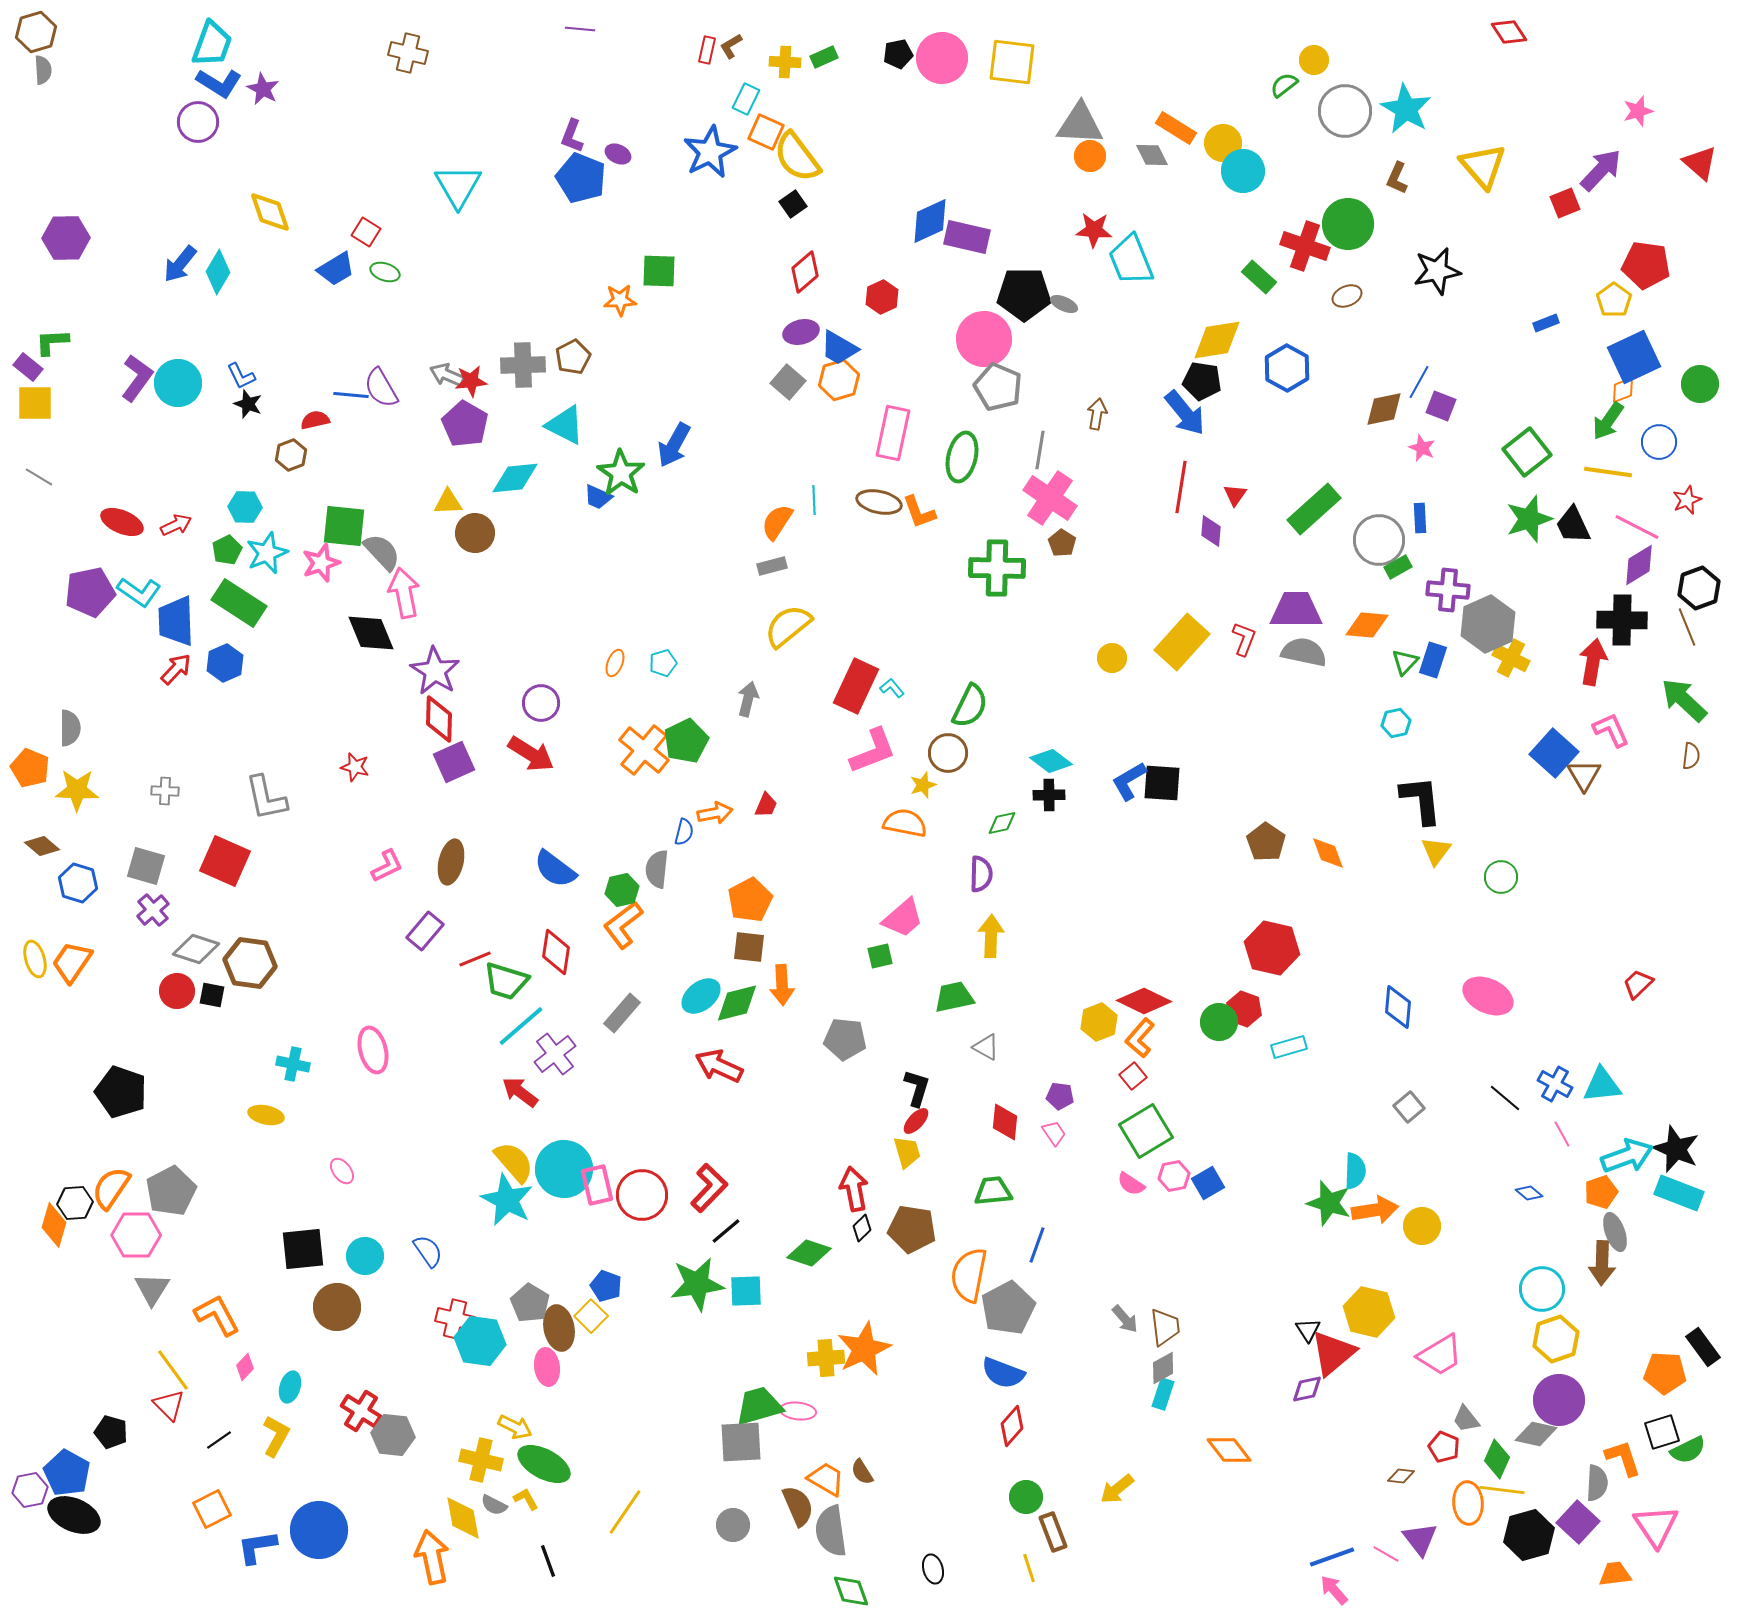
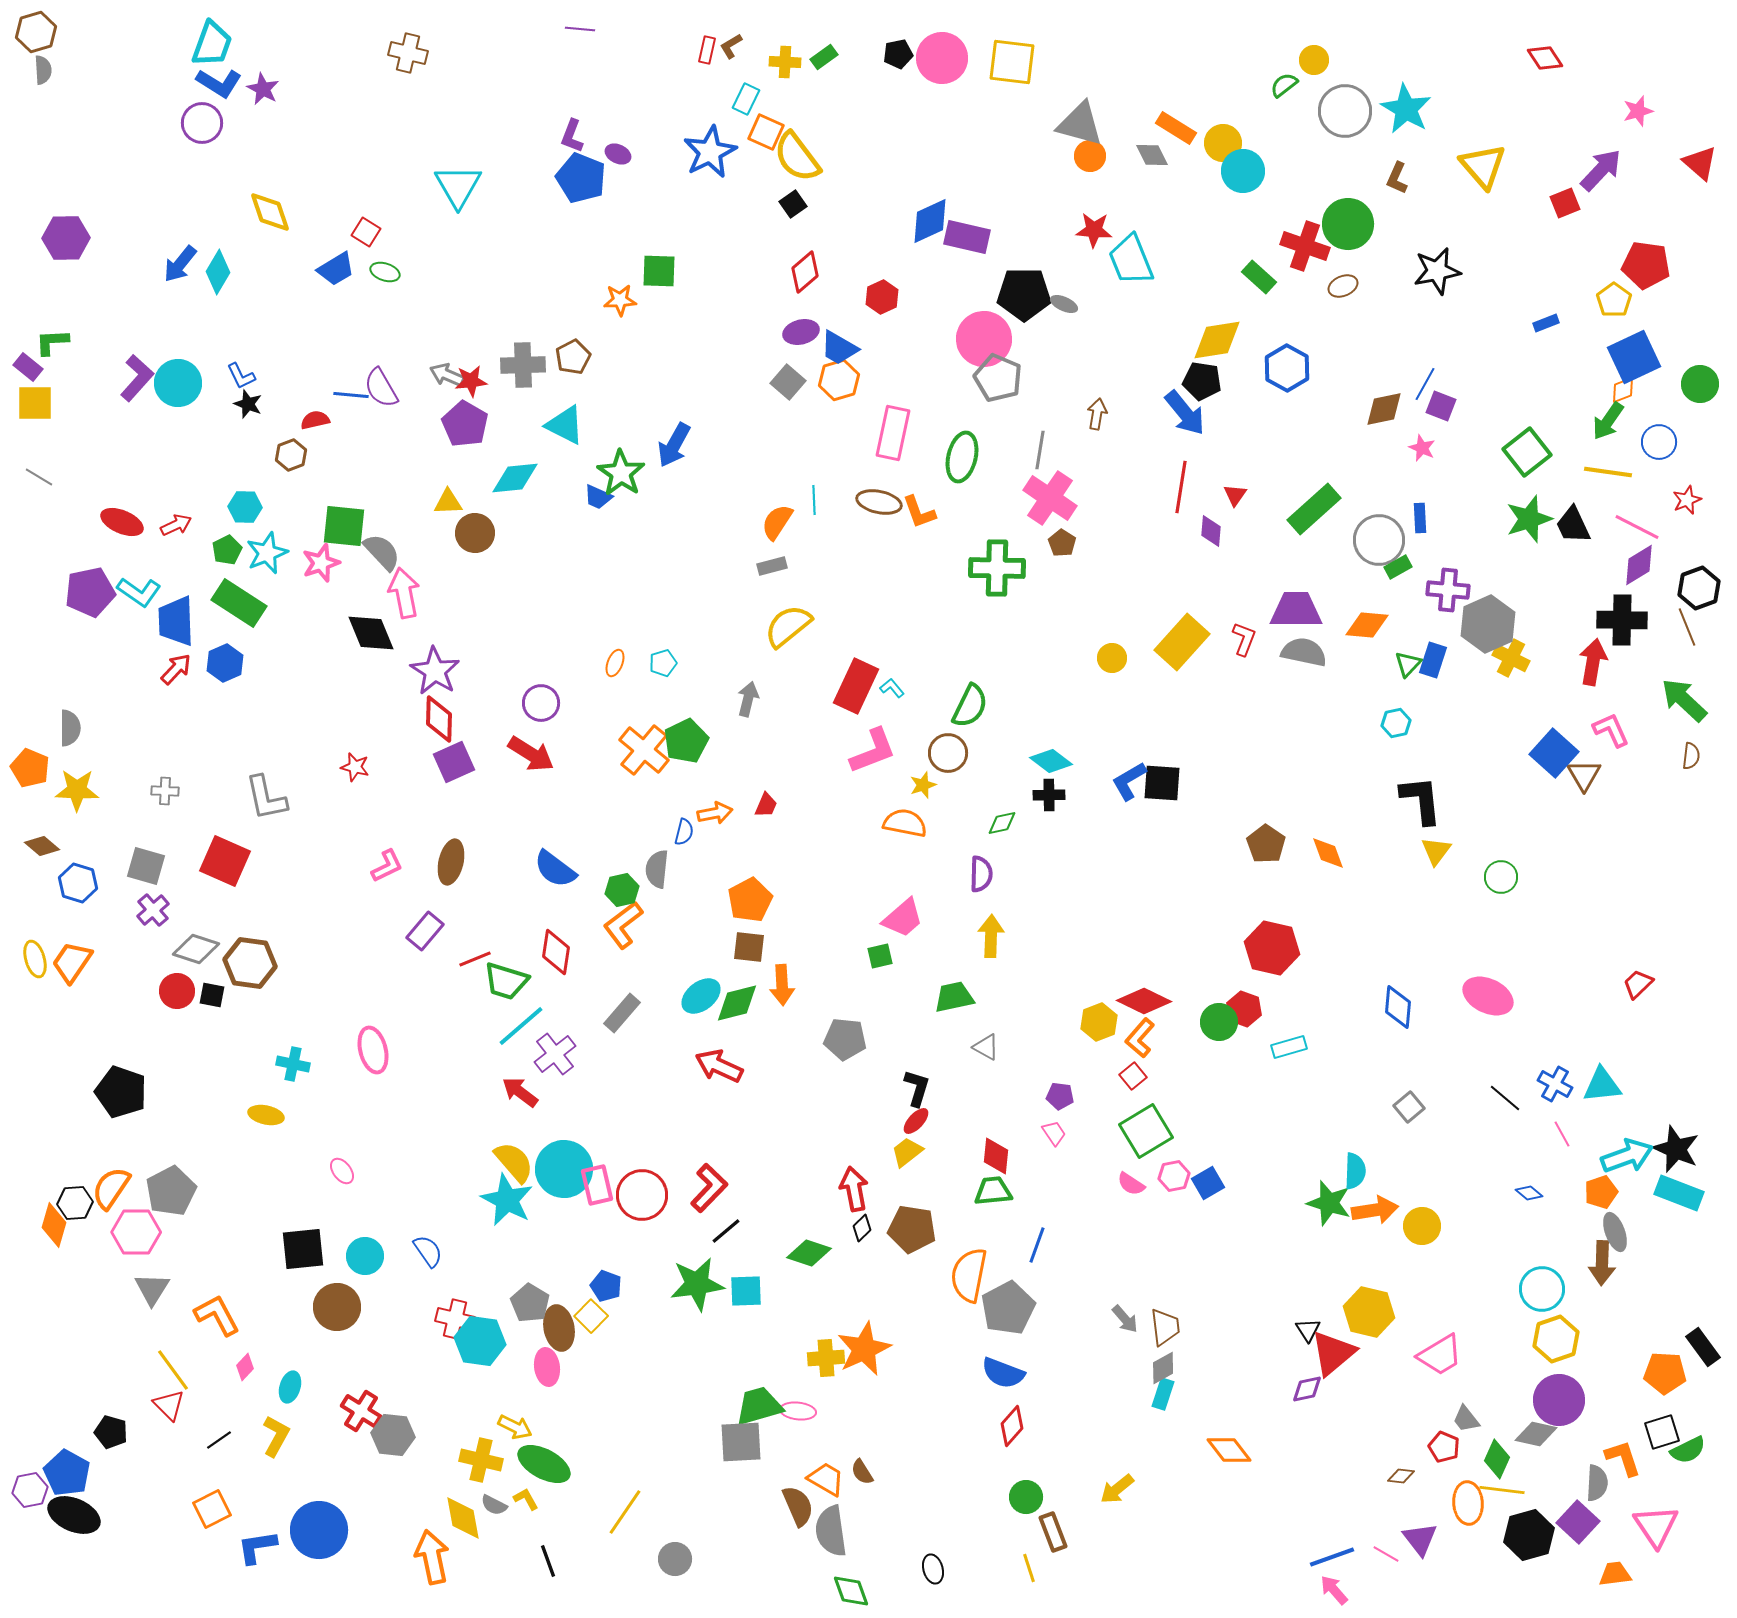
red diamond at (1509, 32): moved 36 px right, 26 px down
green rectangle at (824, 57): rotated 12 degrees counterclockwise
purple circle at (198, 122): moved 4 px right, 1 px down
gray triangle at (1080, 124): rotated 12 degrees clockwise
brown ellipse at (1347, 296): moved 4 px left, 10 px up
purple L-shape at (137, 378): rotated 6 degrees clockwise
blue line at (1419, 382): moved 6 px right, 2 px down
gray pentagon at (998, 387): moved 9 px up
green triangle at (1405, 662): moved 3 px right, 2 px down
brown pentagon at (1266, 842): moved 2 px down
red diamond at (1005, 1122): moved 9 px left, 34 px down
yellow trapezoid at (907, 1152): rotated 112 degrees counterclockwise
pink hexagon at (136, 1235): moved 3 px up
gray circle at (733, 1525): moved 58 px left, 34 px down
